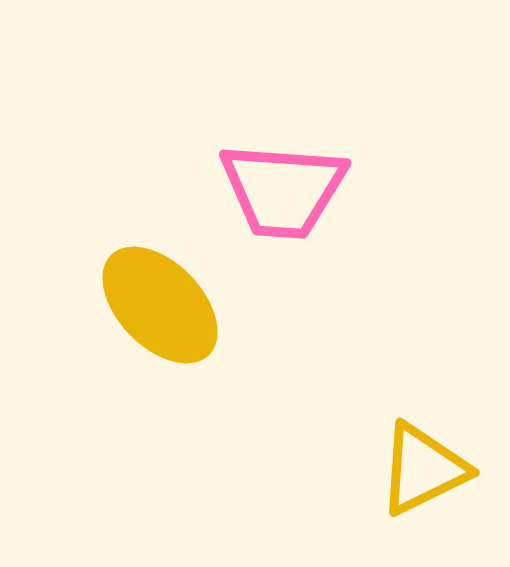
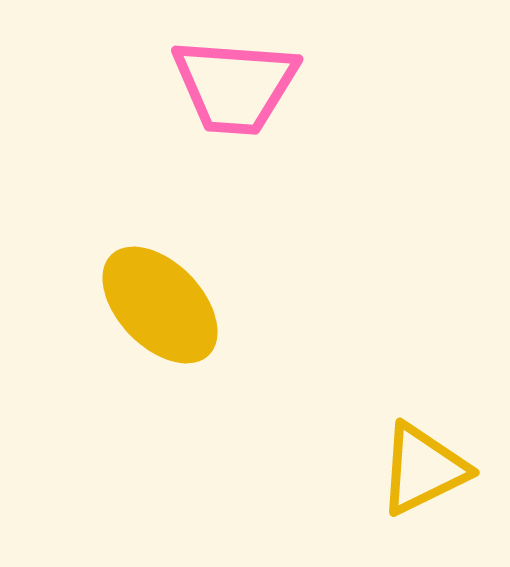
pink trapezoid: moved 48 px left, 104 px up
